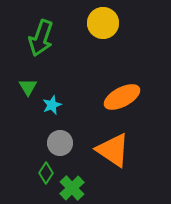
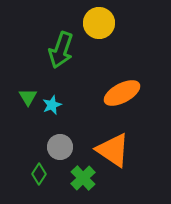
yellow circle: moved 4 px left
green arrow: moved 20 px right, 12 px down
green triangle: moved 10 px down
orange ellipse: moved 4 px up
gray circle: moved 4 px down
green diamond: moved 7 px left, 1 px down
green cross: moved 11 px right, 10 px up
